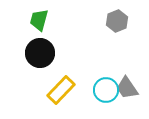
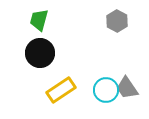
gray hexagon: rotated 10 degrees counterclockwise
yellow rectangle: rotated 12 degrees clockwise
